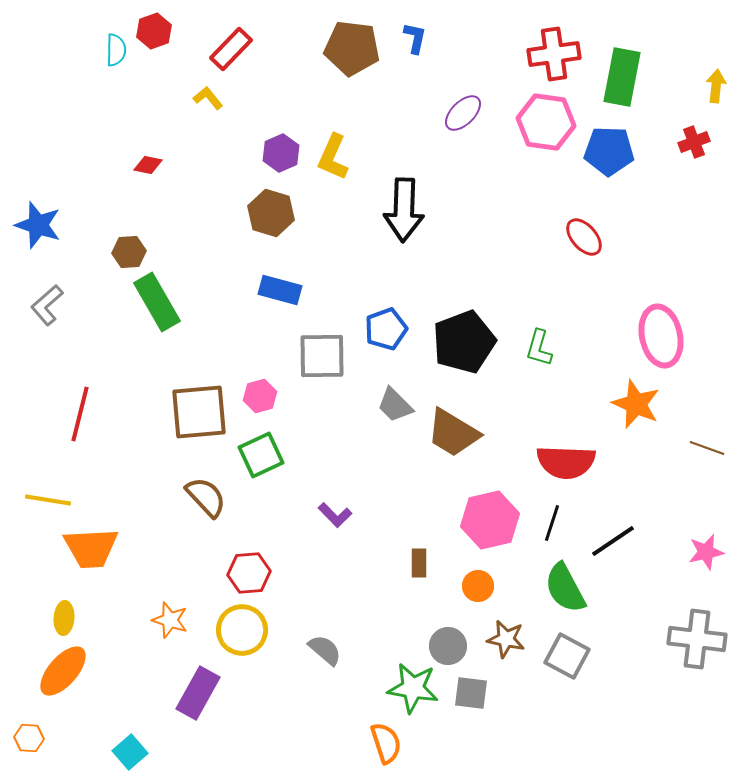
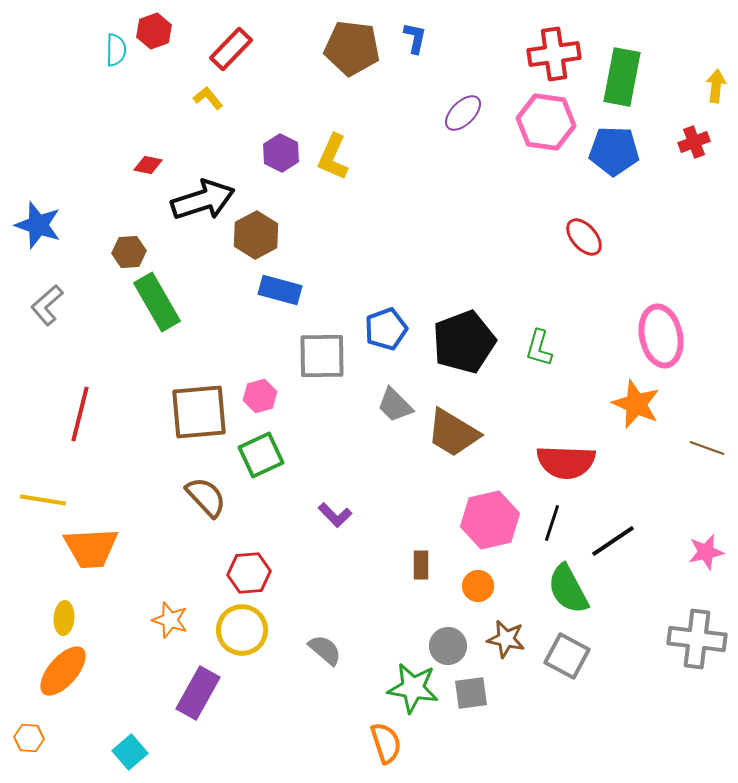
blue pentagon at (609, 151): moved 5 px right
purple hexagon at (281, 153): rotated 9 degrees counterclockwise
black arrow at (404, 210): moved 201 px left, 10 px up; rotated 110 degrees counterclockwise
brown hexagon at (271, 213): moved 15 px left, 22 px down; rotated 15 degrees clockwise
yellow line at (48, 500): moved 5 px left
brown rectangle at (419, 563): moved 2 px right, 2 px down
green semicircle at (565, 588): moved 3 px right, 1 px down
gray square at (471, 693): rotated 15 degrees counterclockwise
